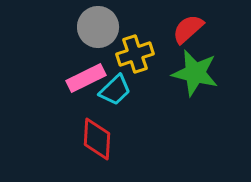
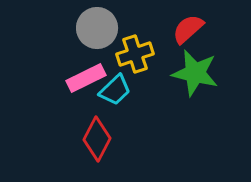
gray circle: moved 1 px left, 1 px down
red diamond: rotated 24 degrees clockwise
